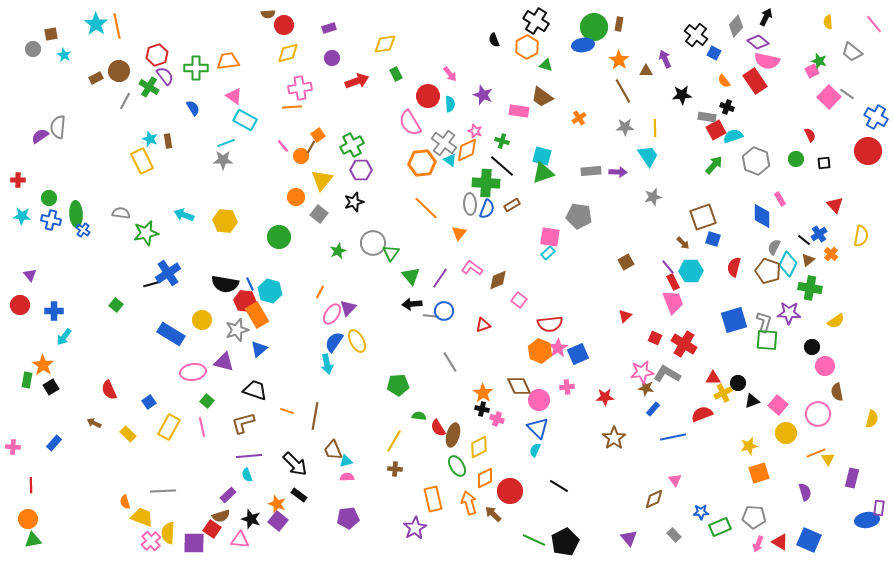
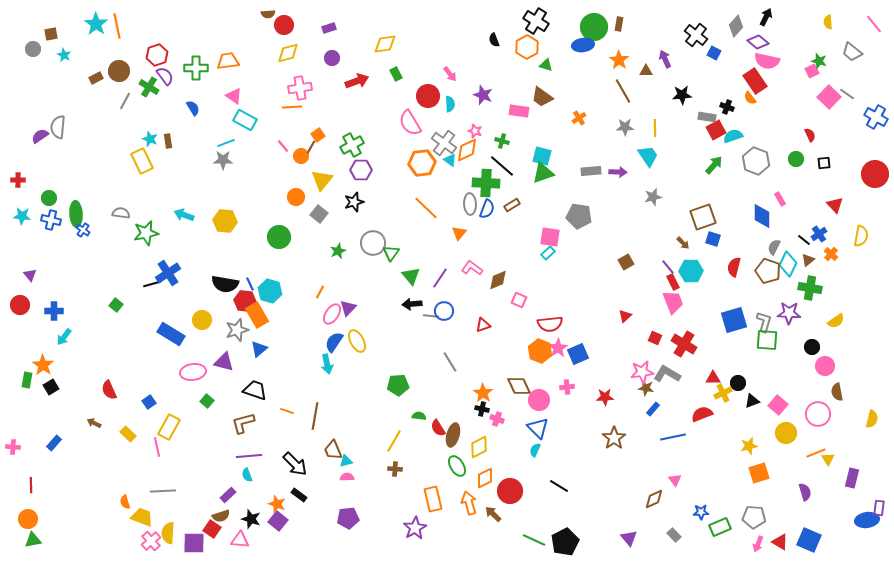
orange semicircle at (724, 81): moved 26 px right, 17 px down
red circle at (868, 151): moved 7 px right, 23 px down
pink square at (519, 300): rotated 14 degrees counterclockwise
pink line at (202, 427): moved 45 px left, 20 px down
